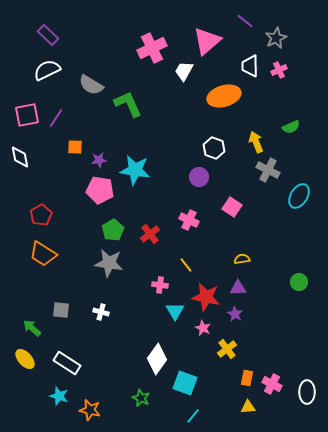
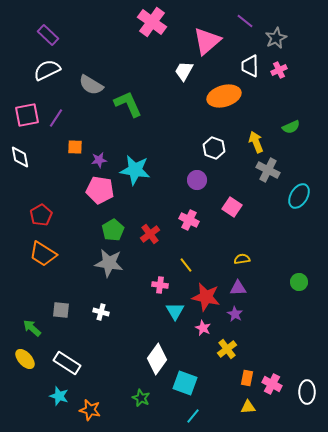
pink cross at (152, 48): moved 26 px up; rotated 28 degrees counterclockwise
purple circle at (199, 177): moved 2 px left, 3 px down
